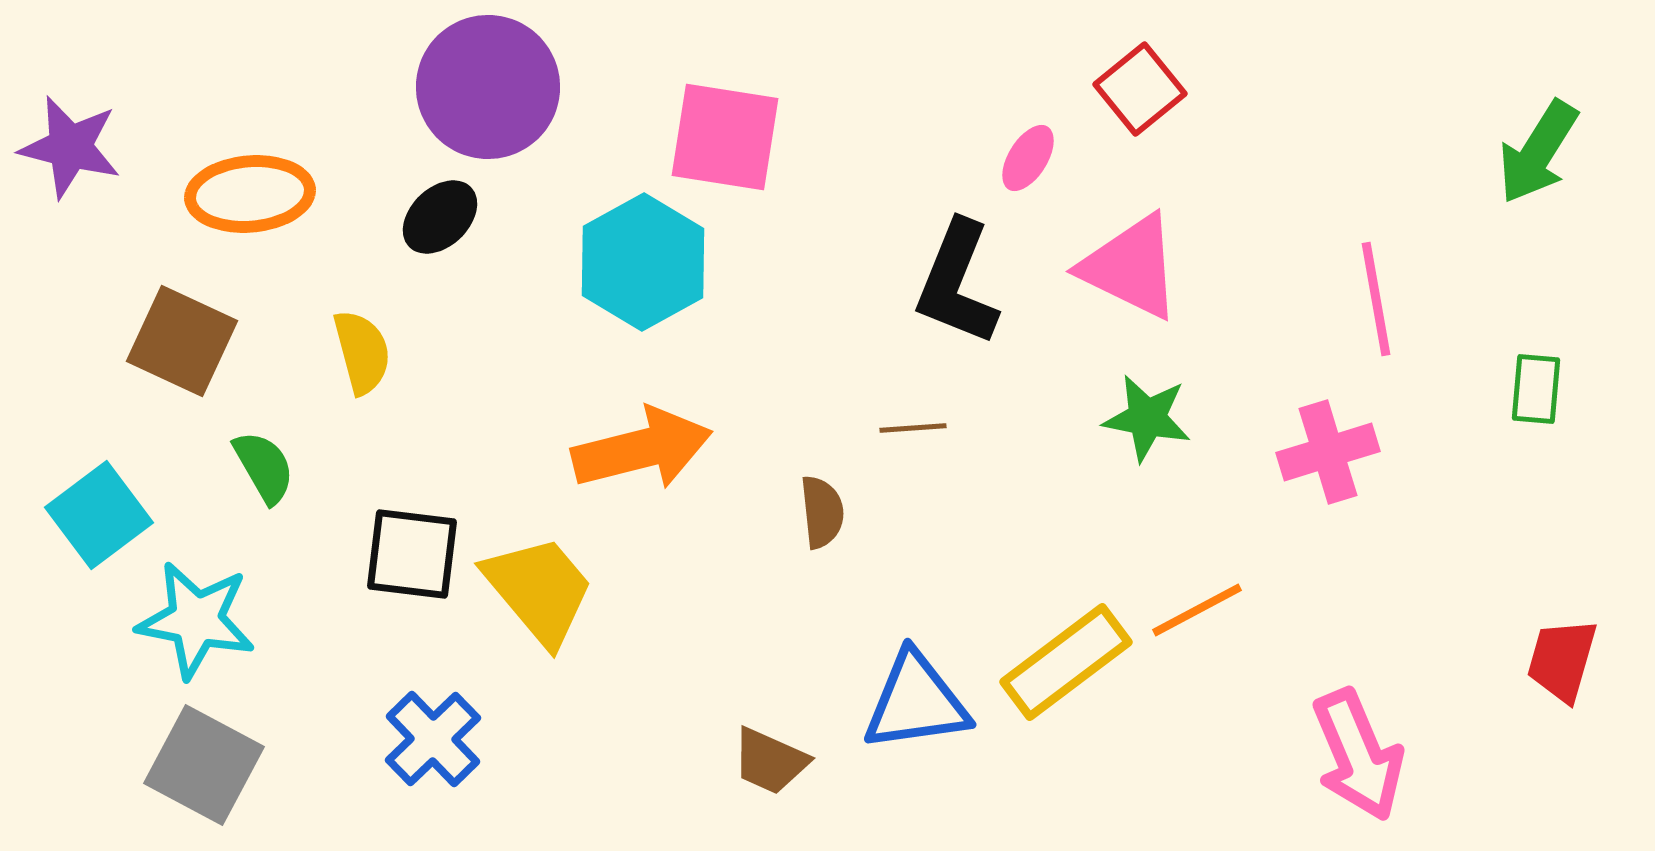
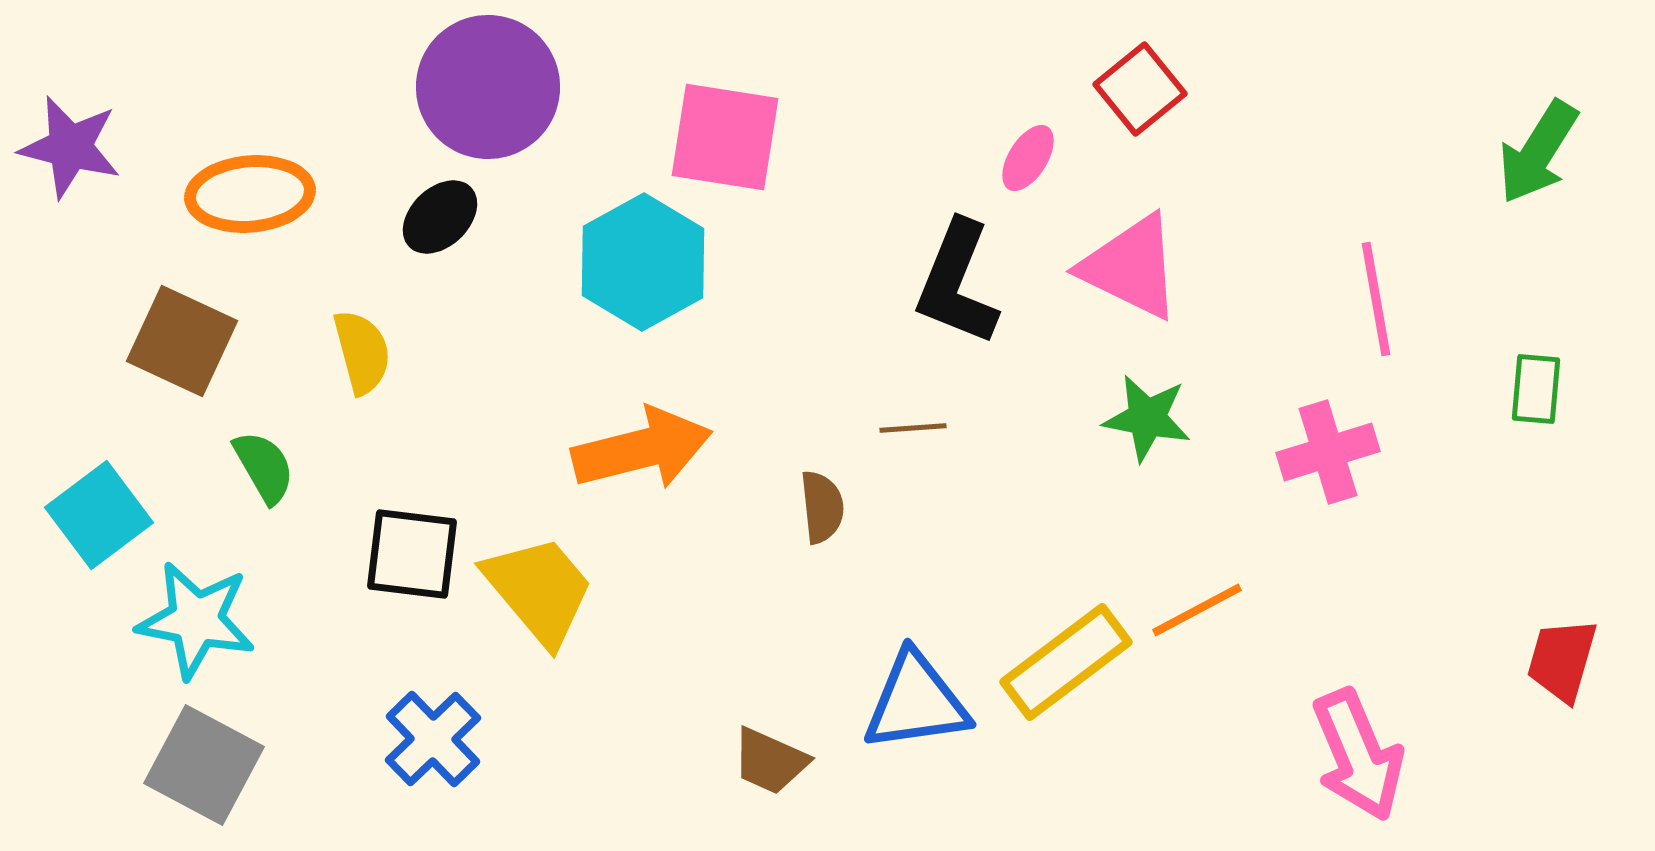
brown semicircle: moved 5 px up
